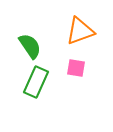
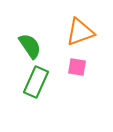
orange triangle: moved 1 px down
pink square: moved 1 px right, 1 px up
